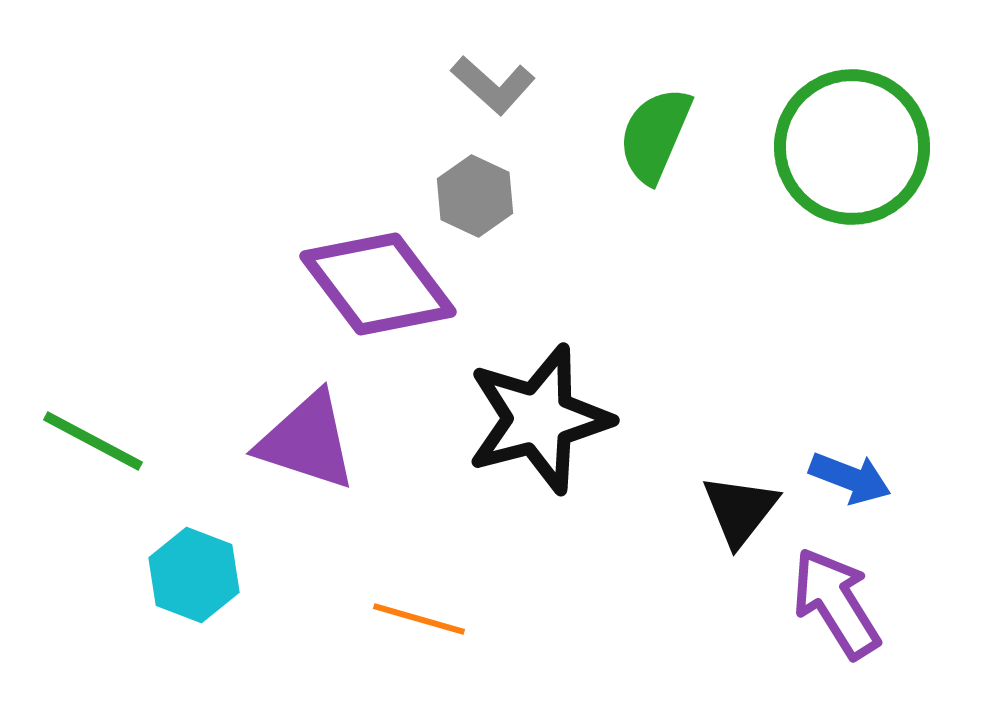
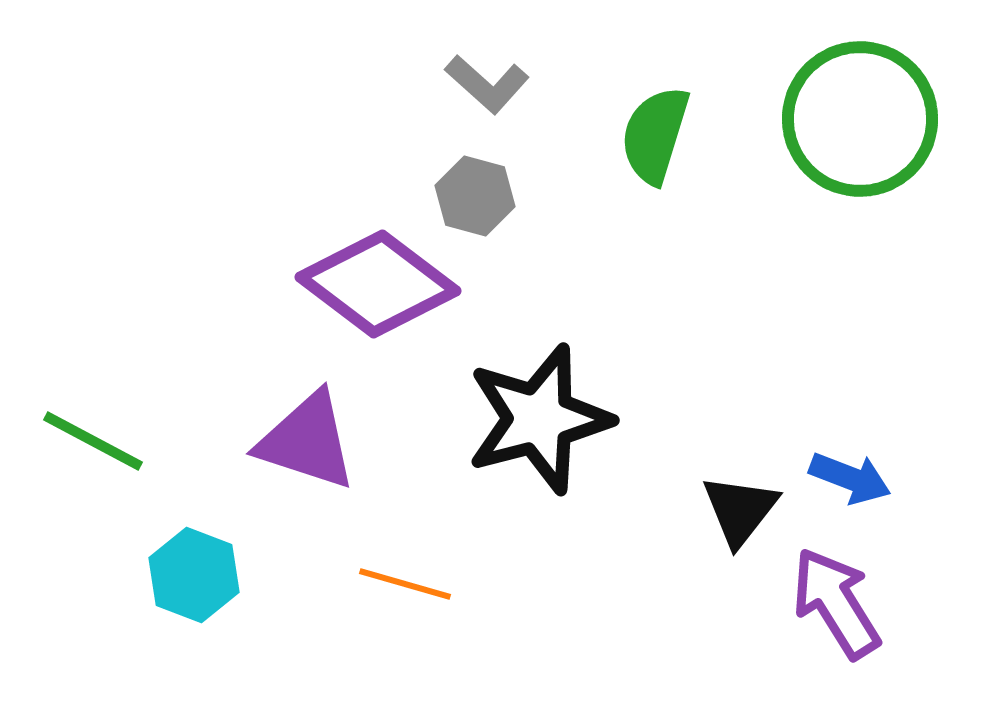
gray L-shape: moved 6 px left, 1 px up
green semicircle: rotated 6 degrees counterclockwise
green circle: moved 8 px right, 28 px up
gray hexagon: rotated 10 degrees counterclockwise
purple diamond: rotated 16 degrees counterclockwise
orange line: moved 14 px left, 35 px up
